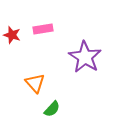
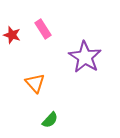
pink rectangle: rotated 66 degrees clockwise
green semicircle: moved 2 px left, 11 px down
